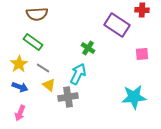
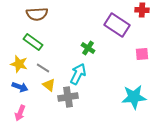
yellow star: rotated 24 degrees counterclockwise
